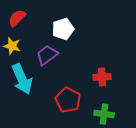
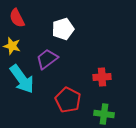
red semicircle: rotated 72 degrees counterclockwise
purple trapezoid: moved 4 px down
cyan arrow: rotated 12 degrees counterclockwise
